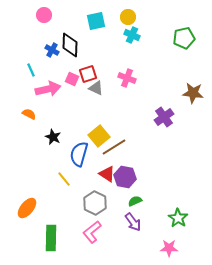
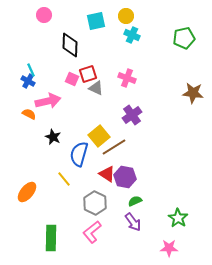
yellow circle: moved 2 px left, 1 px up
blue cross: moved 24 px left, 31 px down
pink arrow: moved 12 px down
purple cross: moved 32 px left, 2 px up
orange ellipse: moved 16 px up
